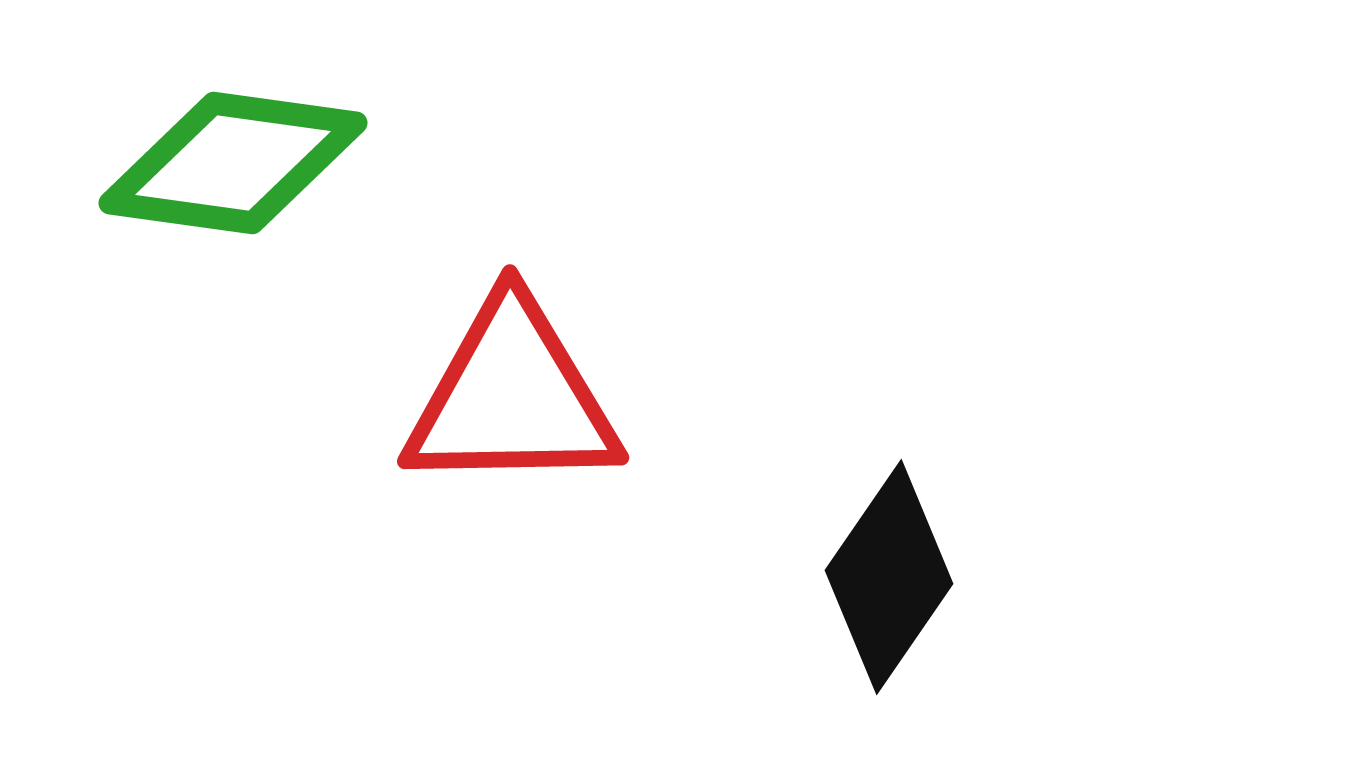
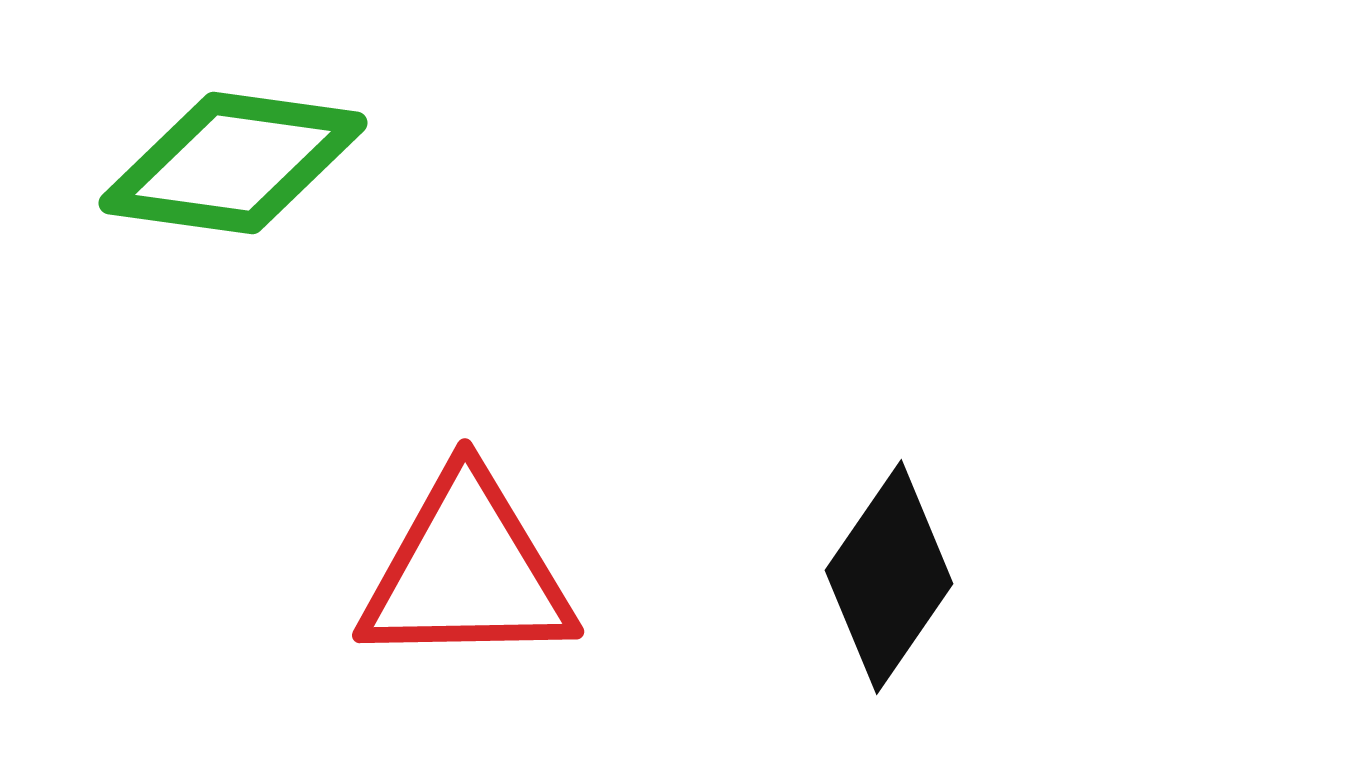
red triangle: moved 45 px left, 174 px down
